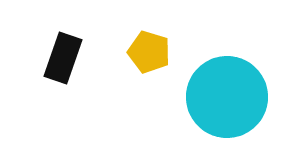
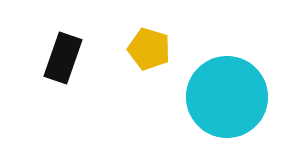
yellow pentagon: moved 3 px up
